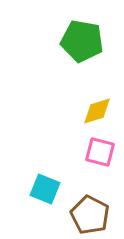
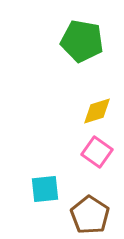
pink square: moved 3 px left; rotated 20 degrees clockwise
cyan square: rotated 28 degrees counterclockwise
brown pentagon: rotated 6 degrees clockwise
